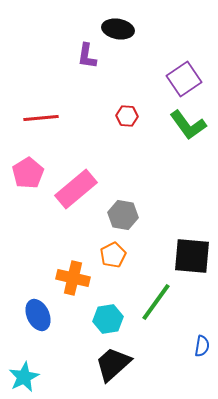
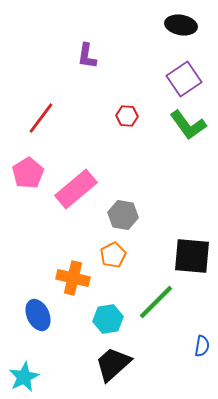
black ellipse: moved 63 px right, 4 px up
red line: rotated 48 degrees counterclockwise
green line: rotated 9 degrees clockwise
